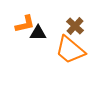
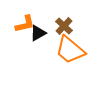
brown cross: moved 11 px left
black triangle: rotated 30 degrees counterclockwise
